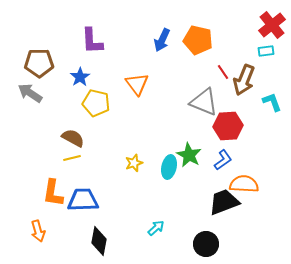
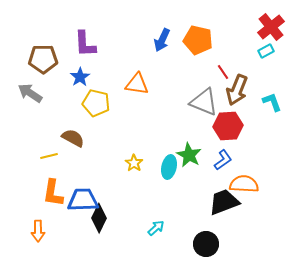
red cross: moved 1 px left, 2 px down
purple L-shape: moved 7 px left, 3 px down
cyan rectangle: rotated 21 degrees counterclockwise
brown pentagon: moved 4 px right, 4 px up
brown arrow: moved 7 px left, 10 px down
orange triangle: rotated 45 degrees counterclockwise
yellow line: moved 23 px left, 2 px up
yellow star: rotated 18 degrees counterclockwise
orange arrow: rotated 15 degrees clockwise
black diamond: moved 23 px up; rotated 16 degrees clockwise
